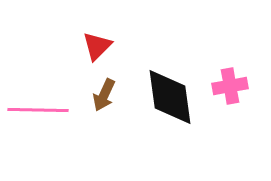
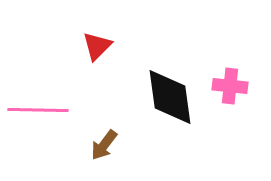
pink cross: rotated 16 degrees clockwise
brown arrow: moved 50 px down; rotated 12 degrees clockwise
